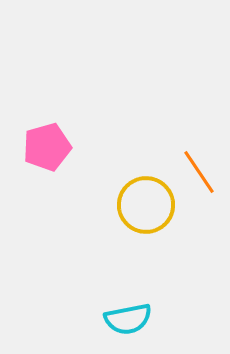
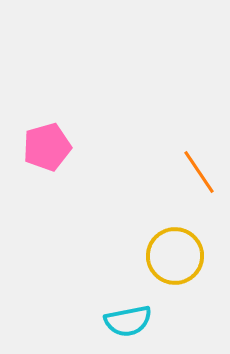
yellow circle: moved 29 px right, 51 px down
cyan semicircle: moved 2 px down
